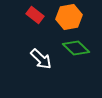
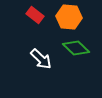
orange hexagon: rotated 15 degrees clockwise
